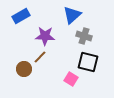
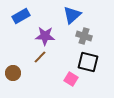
brown circle: moved 11 px left, 4 px down
